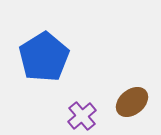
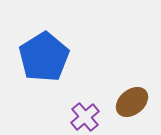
purple cross: moved 3 px right, 1 px down
